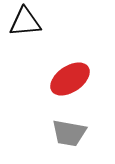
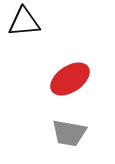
black triangle: moved 1 px left
